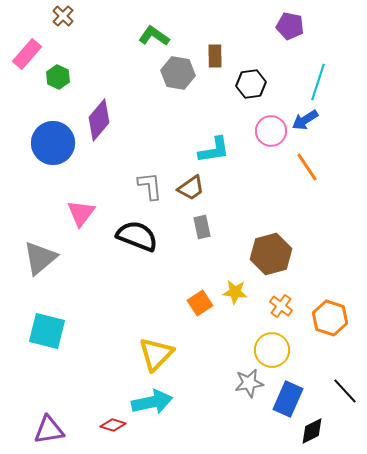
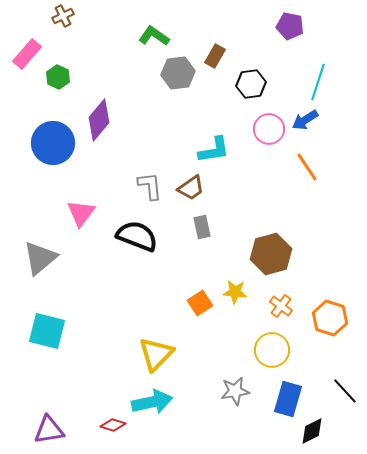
brown cross: rotated 20 degrees clockwise
brown rectangle: rotated 30 degrees clockwise
gray hexagon: rotated 16 degrees counterclockwise
pink circle: moved 2 px left, 2 px up
gray star: moved 14 px left, 8 px down
blue rectangle: rotated 8 degrees counterclockwise
